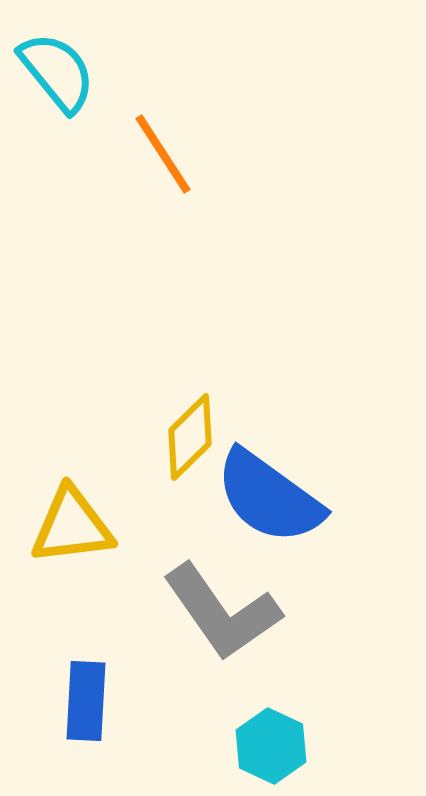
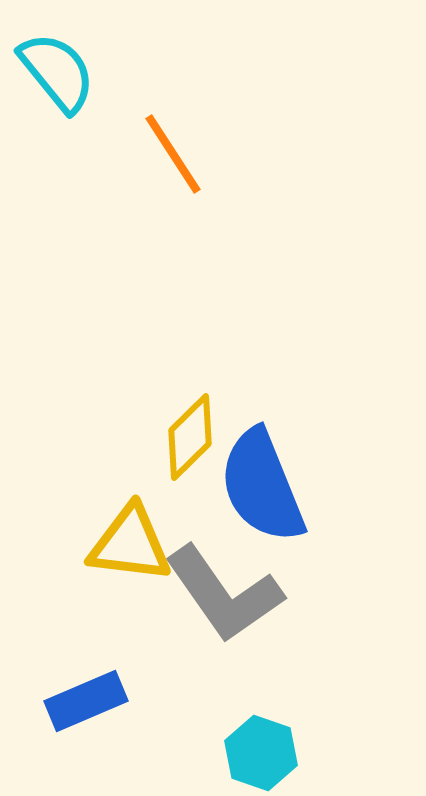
orange line: moved 10 px right
blue semicircle: moved 7 px left, 11 px up; rotated 32 degrees clockwise
yellow triangle: moved 58 px right, 18 px down; rotated 14 degrees clockwise
gray L-shape: moved 2 px right, 18 px up
blue rectangle: rotated 64 degrees clockwise
cyan hexagon: moved 10 px left, 7 px down; rotated 6 degrees counterclockwise
